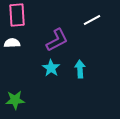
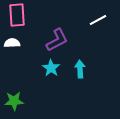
white line: moved 6 px right
green star: moved 1 px left, 1 px down
